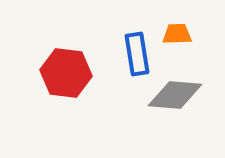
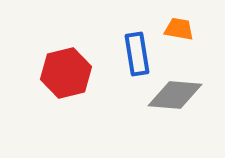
orange trapezoid: moved 2 px right, 5 px up; rotated 12 degrees clockwise
red hexagon: rotated 21 degrees counterclockwise
